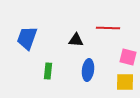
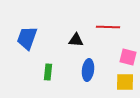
red line: moved 1 px up
green rectangle: moved 1 px down
